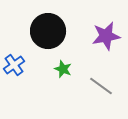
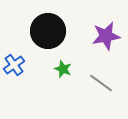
gray line: moved 3 px up
